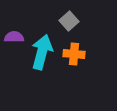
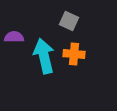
gray square: rotated 24 degrees counterclockwise
cyan arrow: moved 2 px right, 4 px down; rotated 28 degrees counterclockwise
